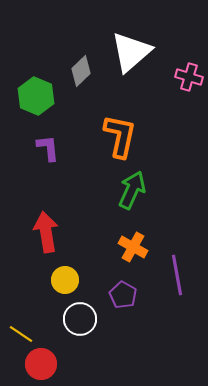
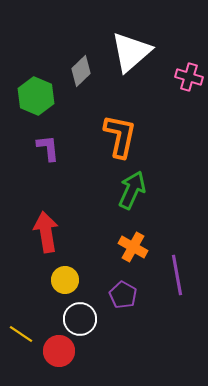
red circle: moved 18 px right, 13 px up
